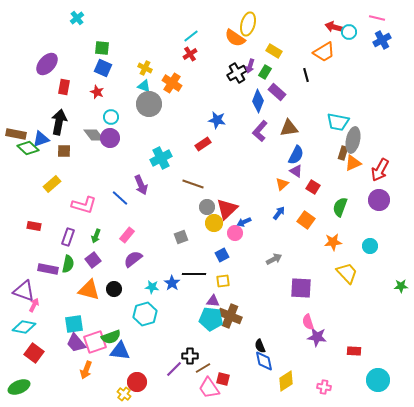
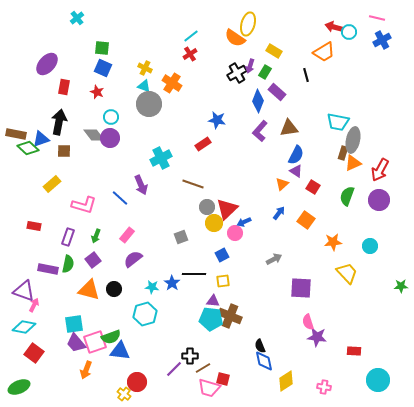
green semicircle at (340, 207): moved 7 px right, 11 px up
pink trapezoid at (209, 388): rotated 40 degrees counterclockwise
